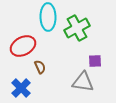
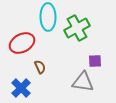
red ellipse: moved 1 px left, 3 px up
